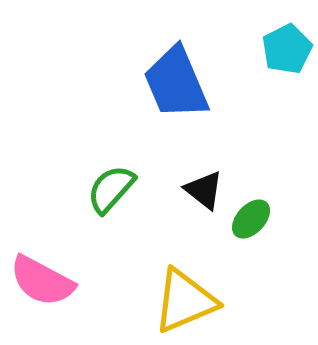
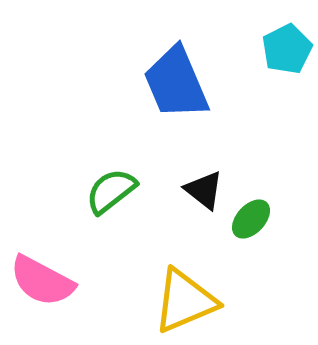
green semicircle: moved 2 px down; rotated 10 degrees clockwise
